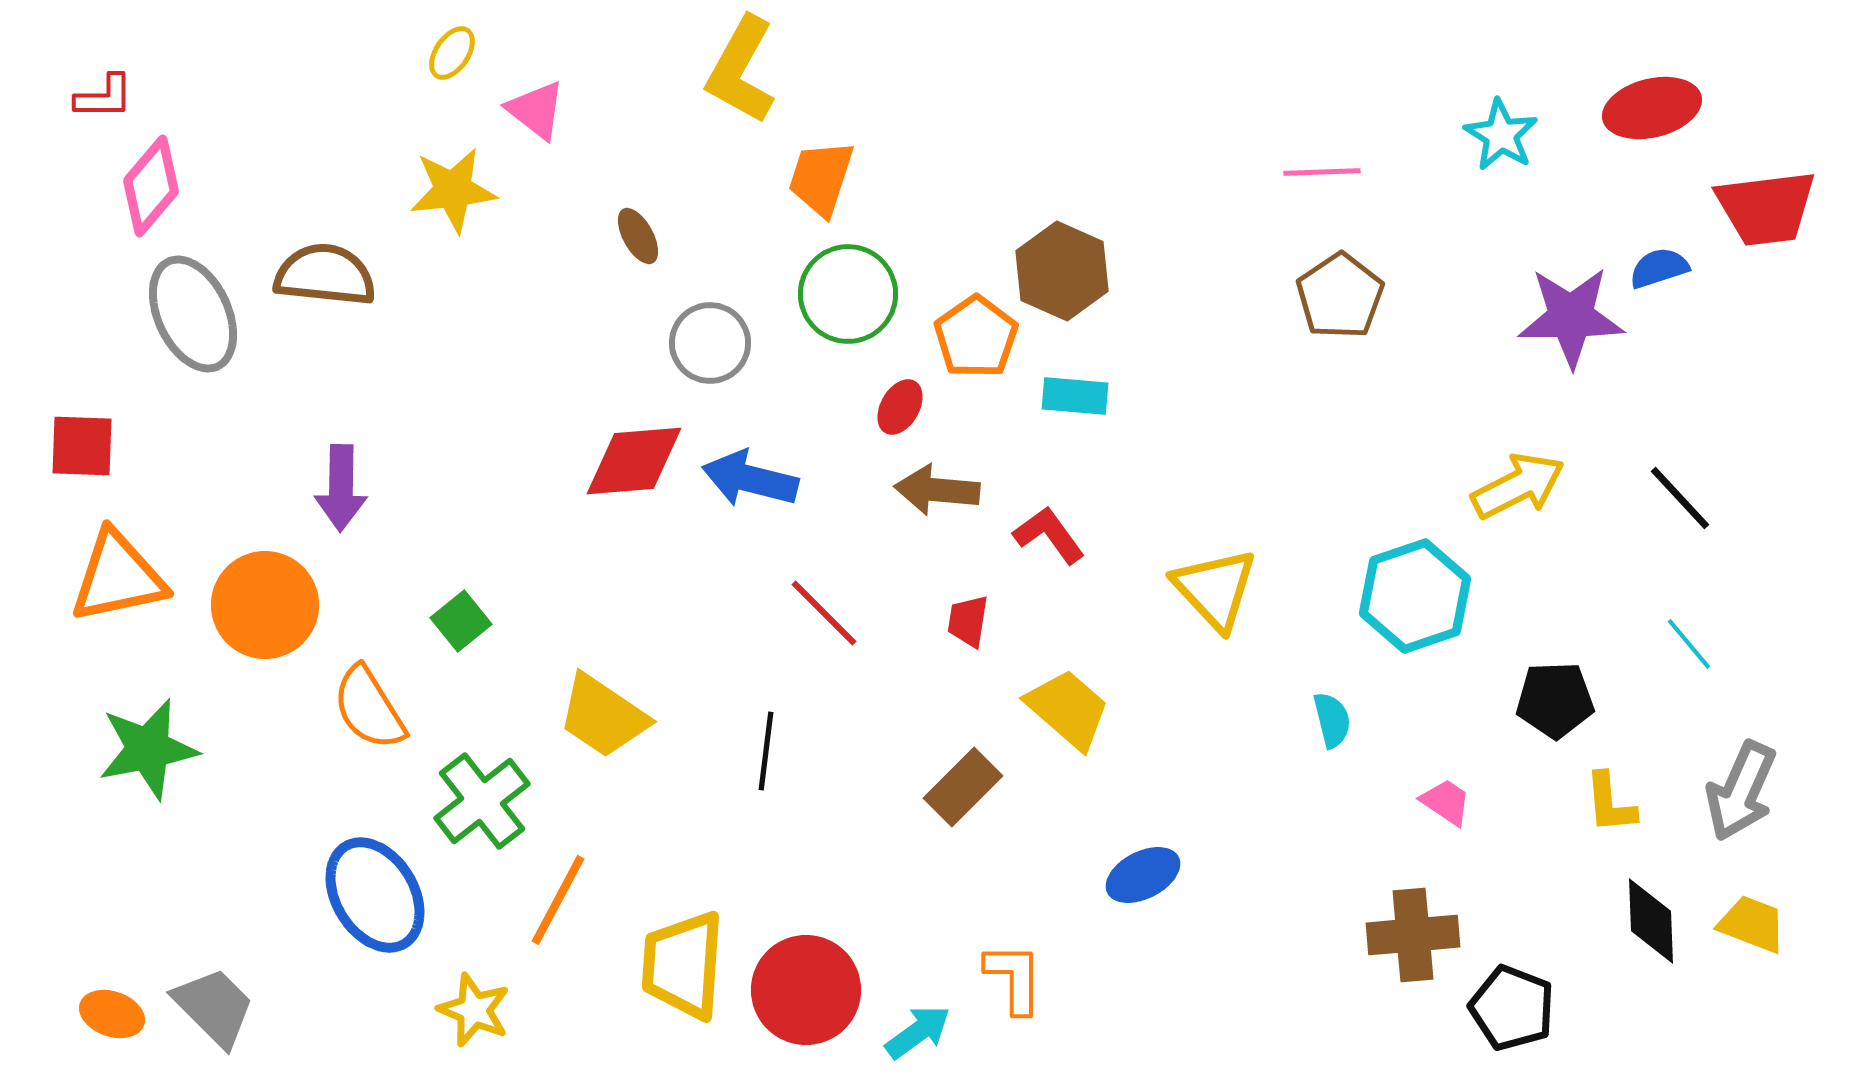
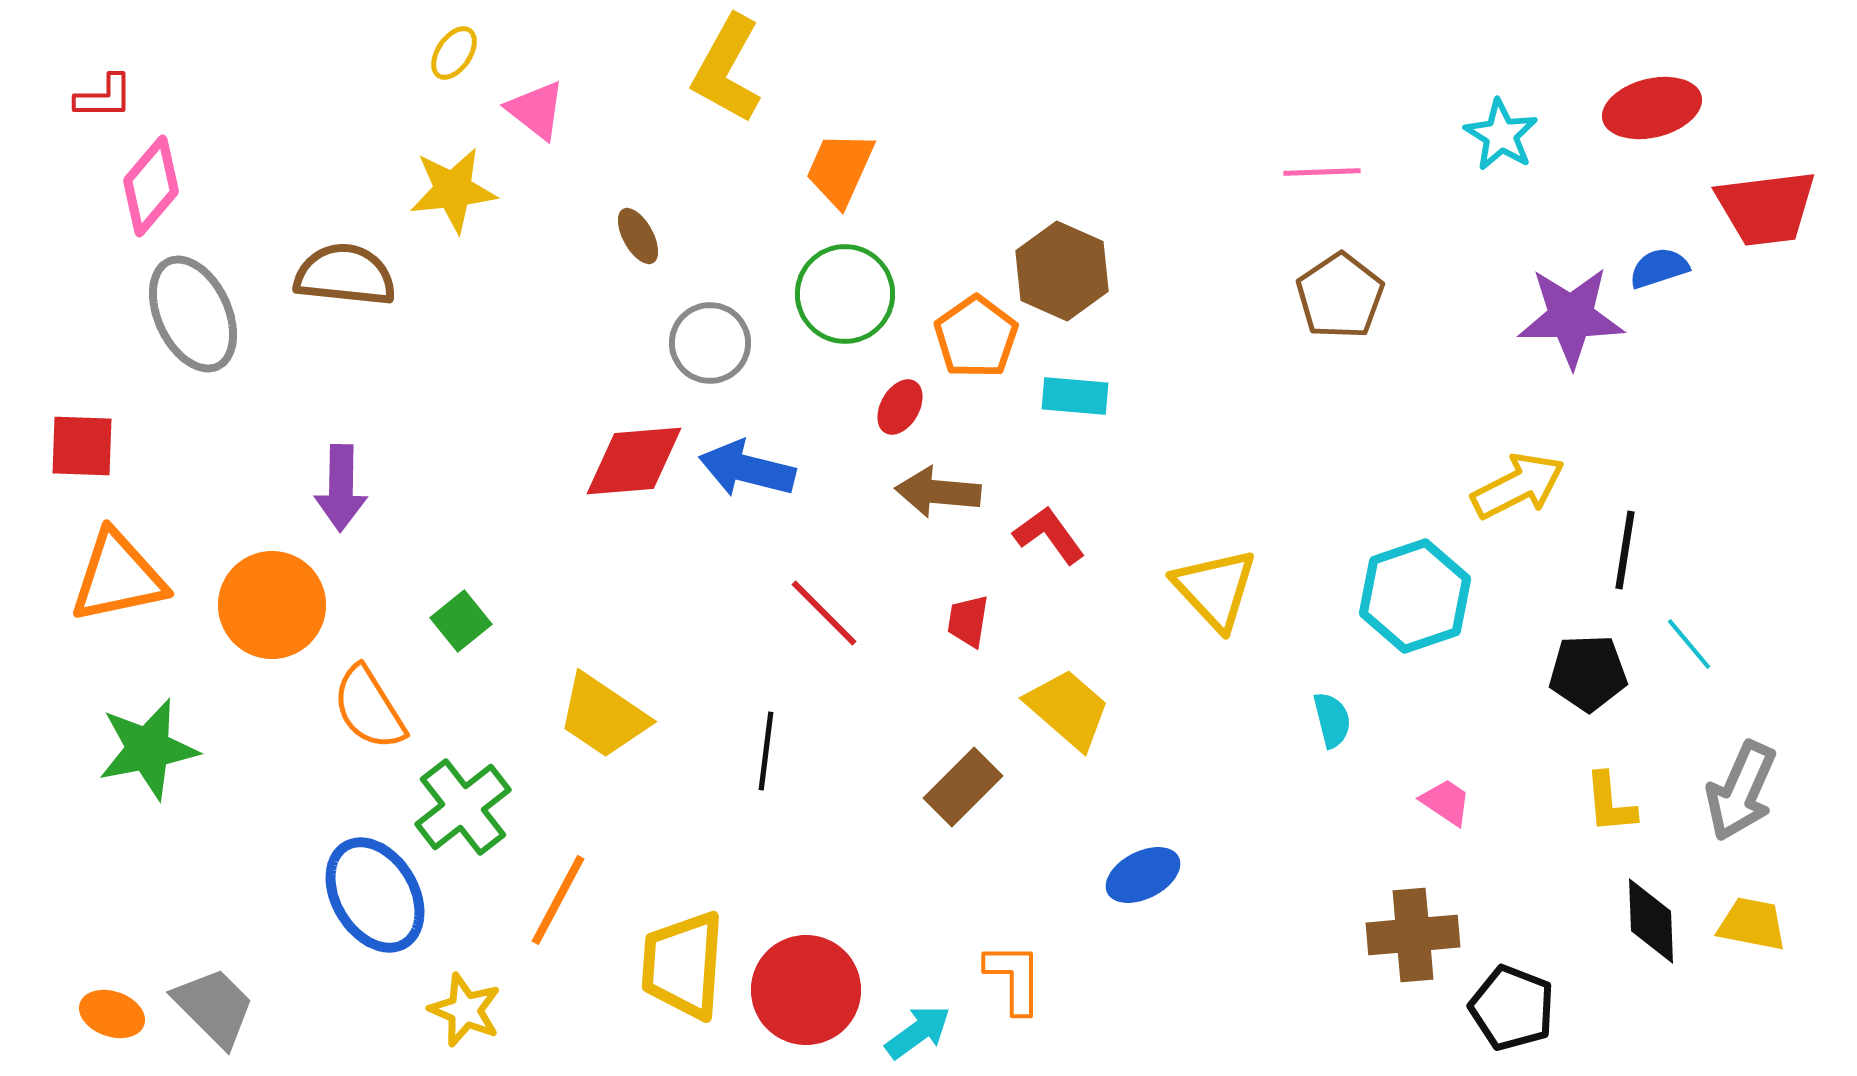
yellow ellipse at (452, 53): moved 2 px right
yellow L-shape at (741, 70): moved 14 px left, 1 px up
orange trapezoid at (821, 178): moved 19 px right, 9 px up; rotated 6 degrees clockwise
brown semicircle at (325, 275): moved 20 px right
green circle at (848, 294): moved 3 px left
blue arrow at (750, 479): moved 3 px left, 10 px up
brown arrow at (937, 490): moved 1 px right, 2 px down
black line at (1680, 498): moved 55 px left, 52 px down; rotated 52 degrees clockwise
orange circle at (265, 605): moved 7 px right
black pentagon at (1555, 700): moved 33 px right, 27 px up
green cross at (482, 801): moved 19 px left, 6 px down
yellow trapezoid at (1752, 924): rotated 10 degrees counterclockwise
yellow star at (474, 1010): moved 9 px left
